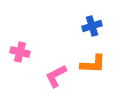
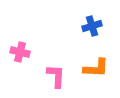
orange L-shape: moved 3 px right, 4 px down
pink L-shape: rotated 120 degrees clockwise
